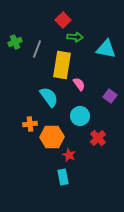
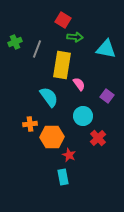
red square: rotated 14 degrees counterclockwise
purple square: moved 3 px left
cyan circle: moved 3 px right
